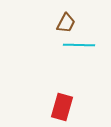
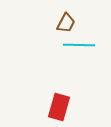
red rectangle: moved 3 px left
